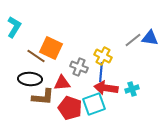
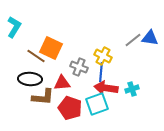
cyan square: moved 3 px right
